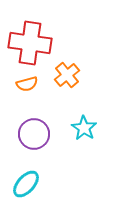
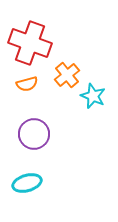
red cross: rotated 12 degrees clockwise
cyan star: moved 9 px right, 32 px up; rotated 10 degrees counterclockwise
cyan ellipse: moved 1 px right, 1 px up; rotated 32 degrees clockwise
